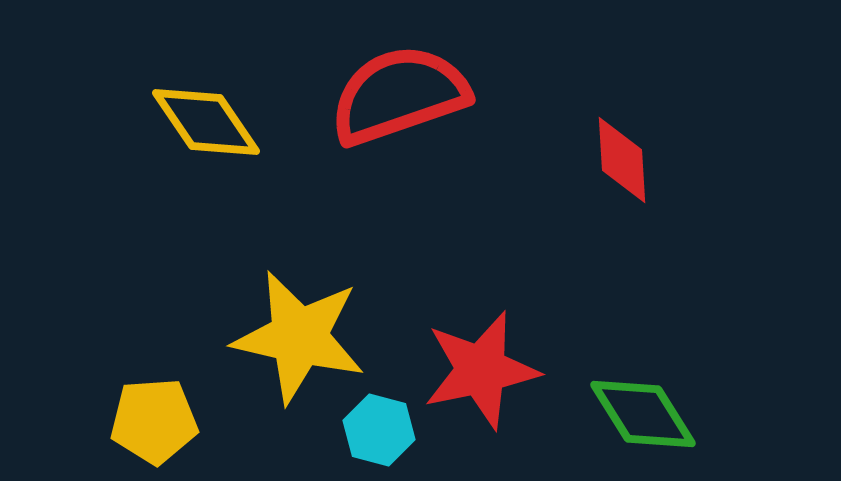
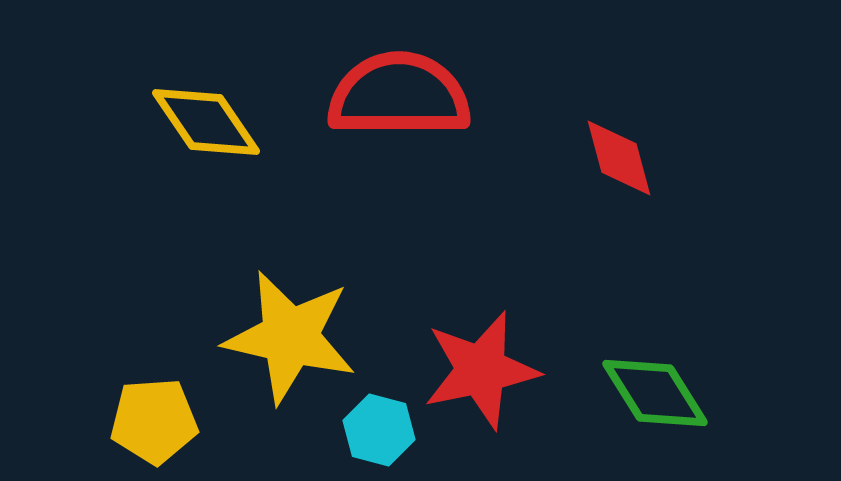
red semicircle: rotated 19 degrees clockwise
red diamond: moved 3 px left, 2 px up; rotated 12 degrees counterclockwise
yellow star: moved 9 px left
green diamond: moved 12 px right, 21 px up
